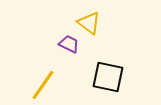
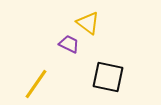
yellow triangle: moved 1 px left
yellow line: moved 7 px left, 1 px up
